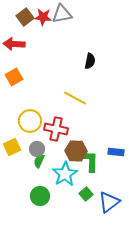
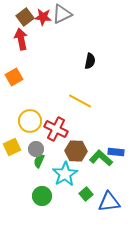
gray triangle: rotated 15 degrees counterclockwise
red arrow: moved 7 px right, 5 px up; rotated 75 degrees clockwise
yellow line: moved 5 px right, 3 px down
red cross: rotated 15 degrees clockwise
gray circle: moved 1 px left
green L-shape: moved 11 px right, 3 px up; rotated 50 degrees counterclockwise
green circle: moved 2 px right
blue triangle: rotated 30 degrees clockwise
